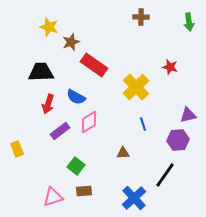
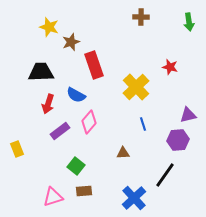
red rectangle: rotated 36 degrees clockwise
blue semicircle: moved 2 px up
pink diamond: rotated 20 degrees counterclockwise
